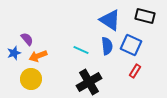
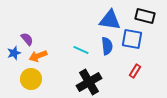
blue triangle: rotated 25 degrees counterclockwise
blue square: moved 1 px right, 6 px up; rotated 15 degrees counterclockwise
